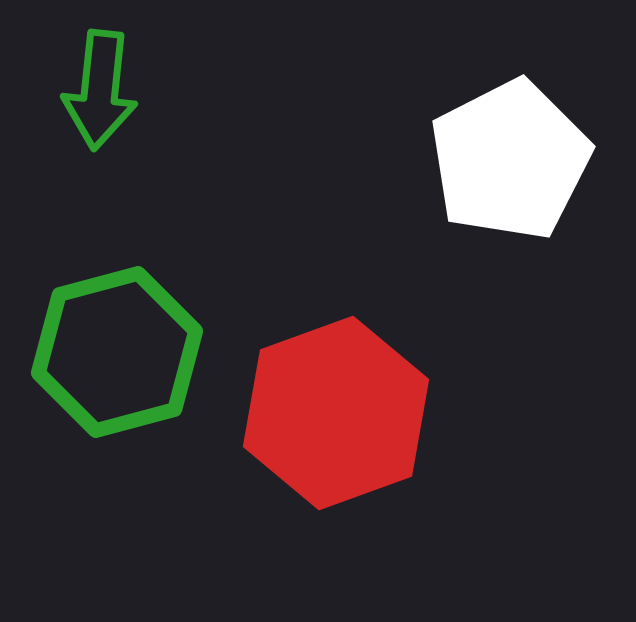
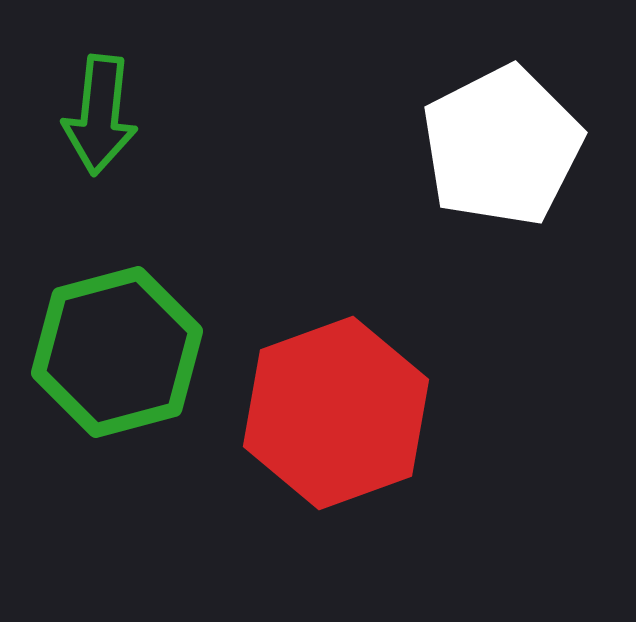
green arrow: moved 25 px down
white pentagon: moved 8 px left, 14 px up
